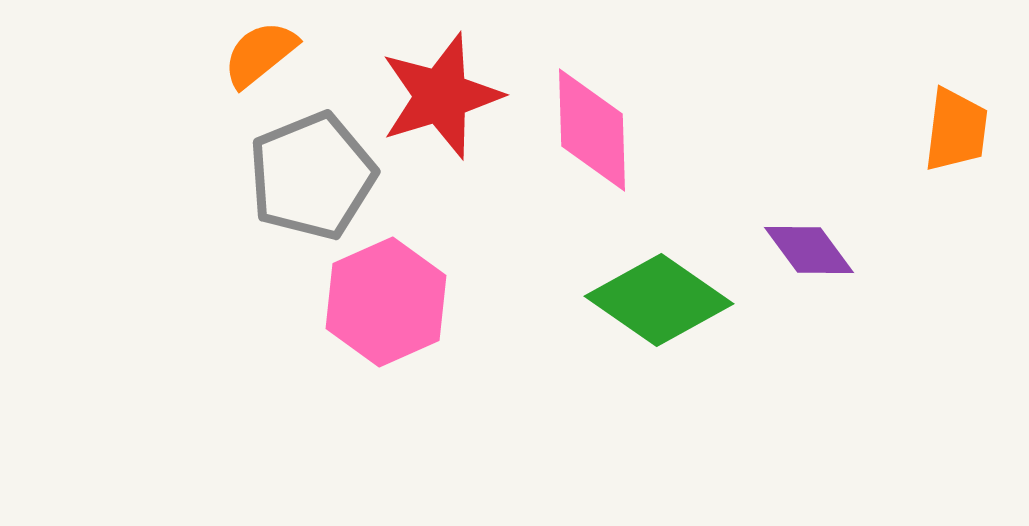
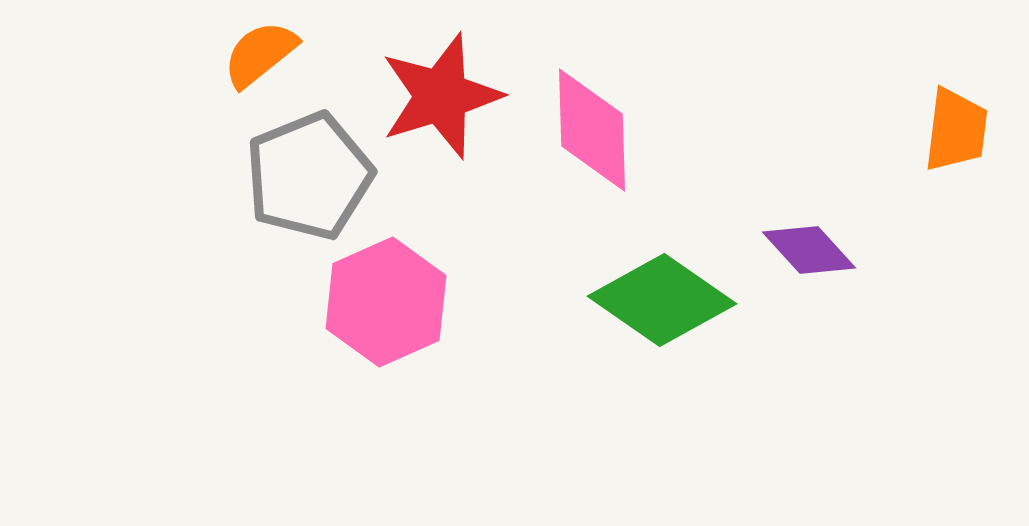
gray pentagon: moved 3 px left
purple diamond: rotated 6 degrees counterclockwise
green diamond: moved 3 px right
